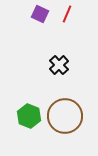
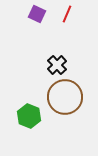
purple square: moved 3 px left
black cross: moved 2 px left
brown circle: moved 19 px up
